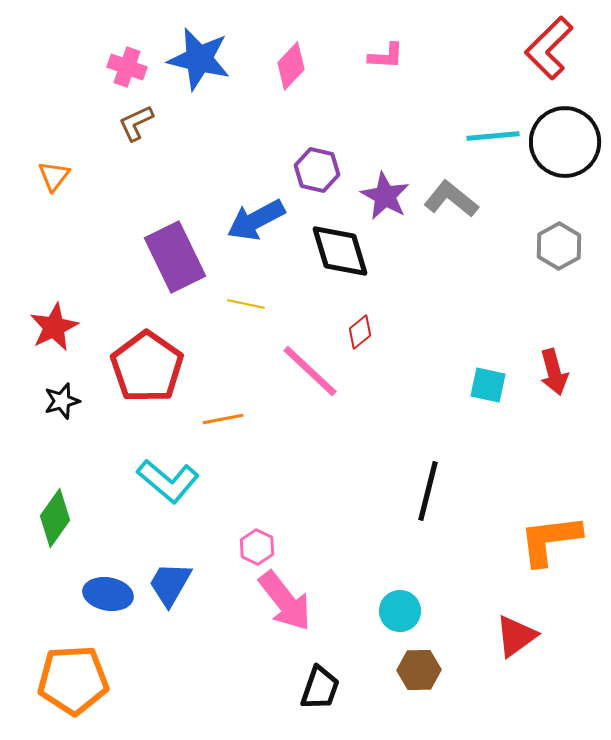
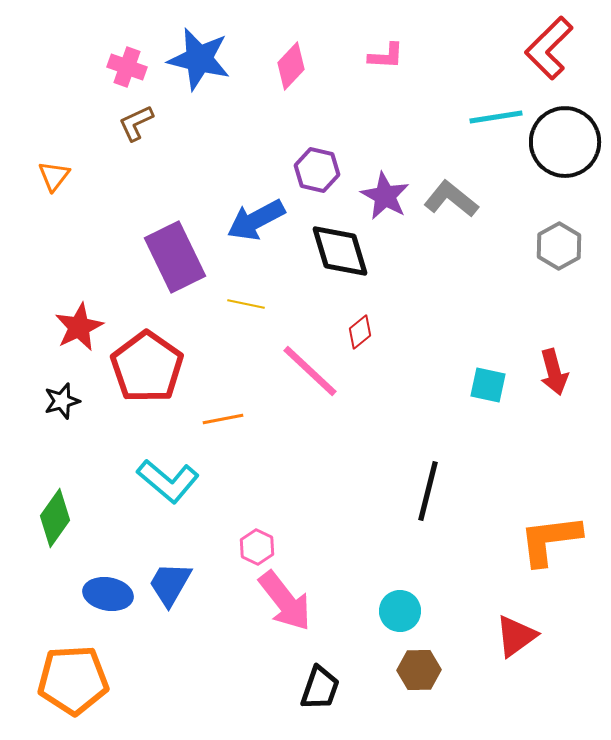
cyan line: moved 3 px right, 19 px up; rotated 4 degrees counterclockwise
red star: moved 25 px right
